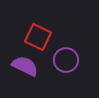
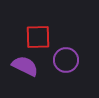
red square: rotated 28 degrees counterclockwise
